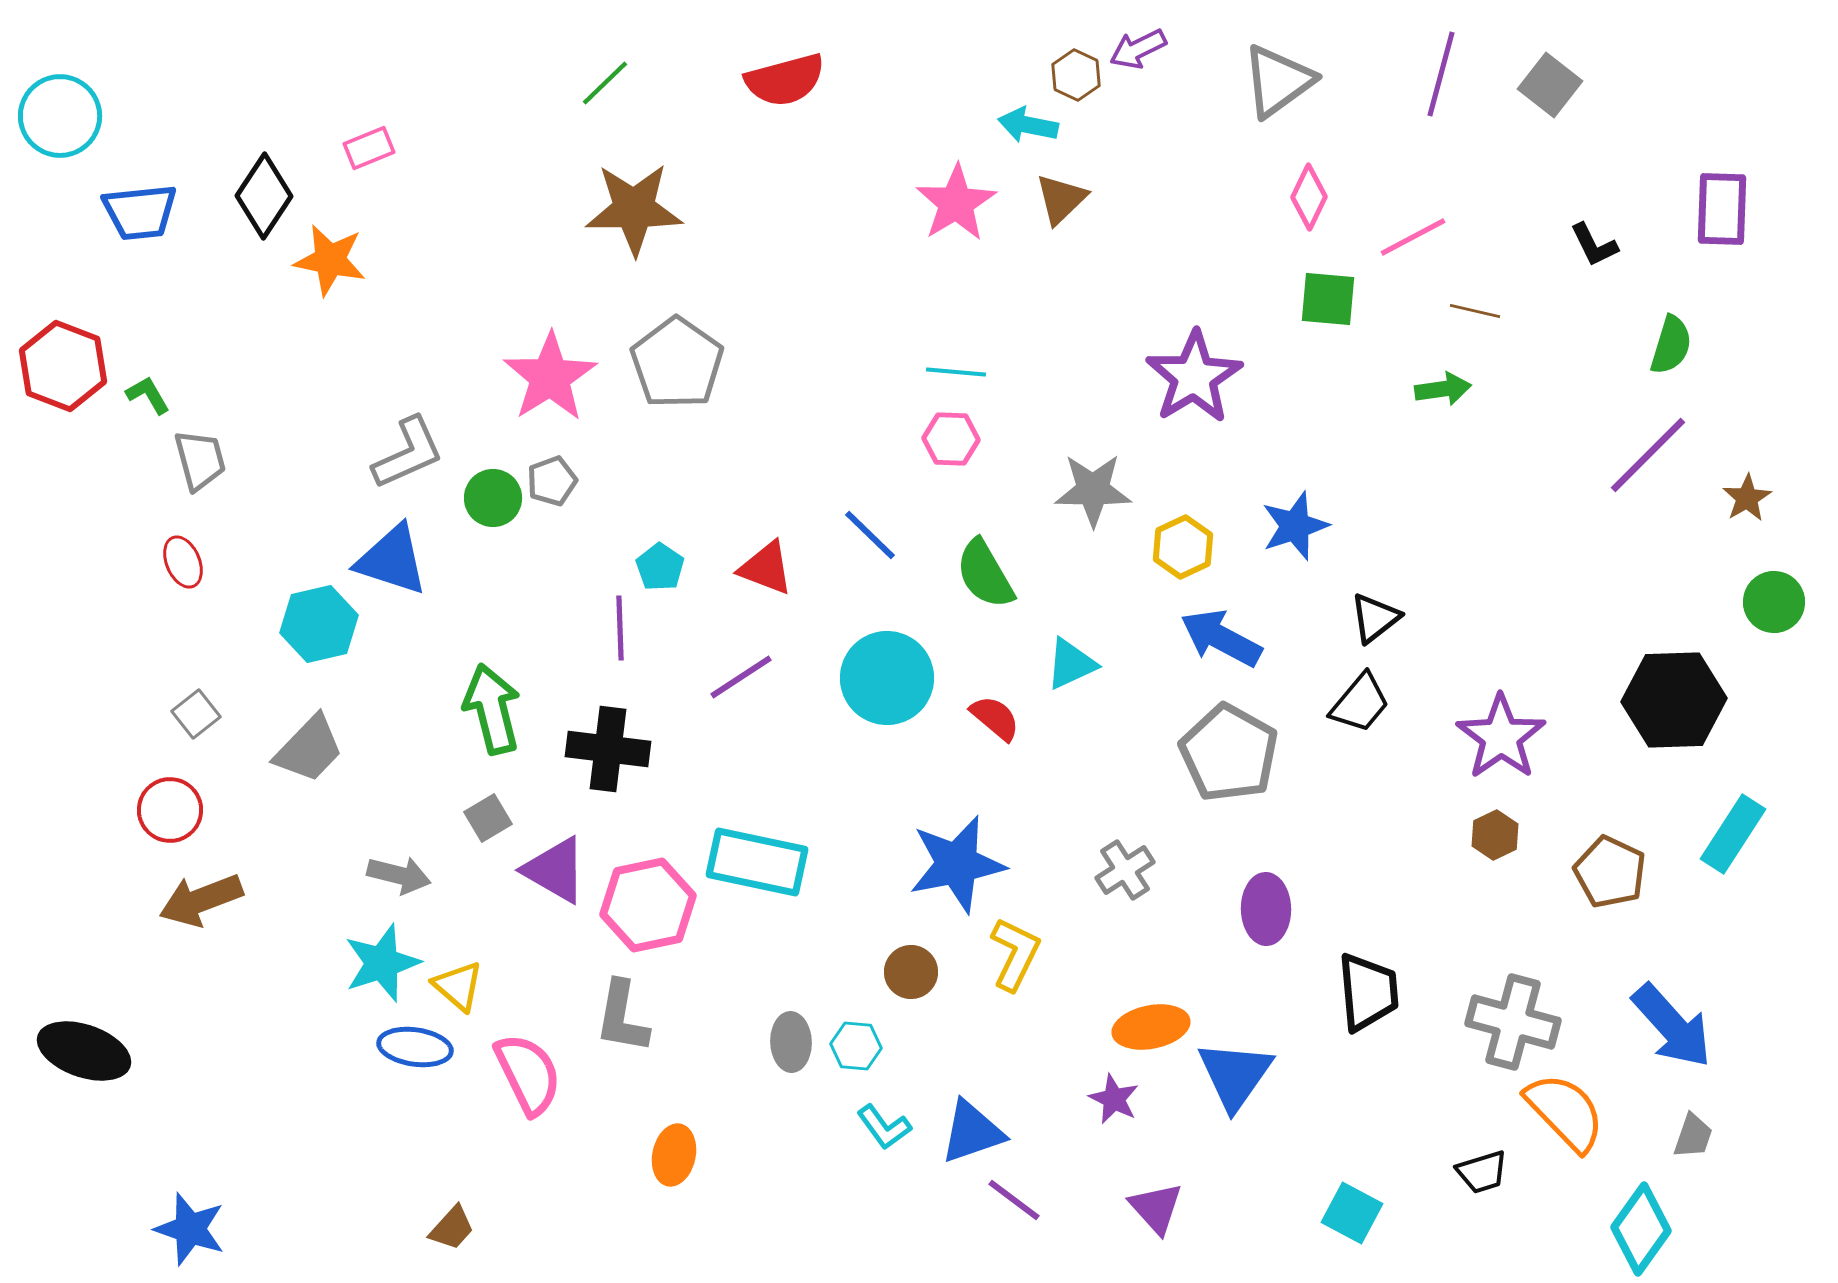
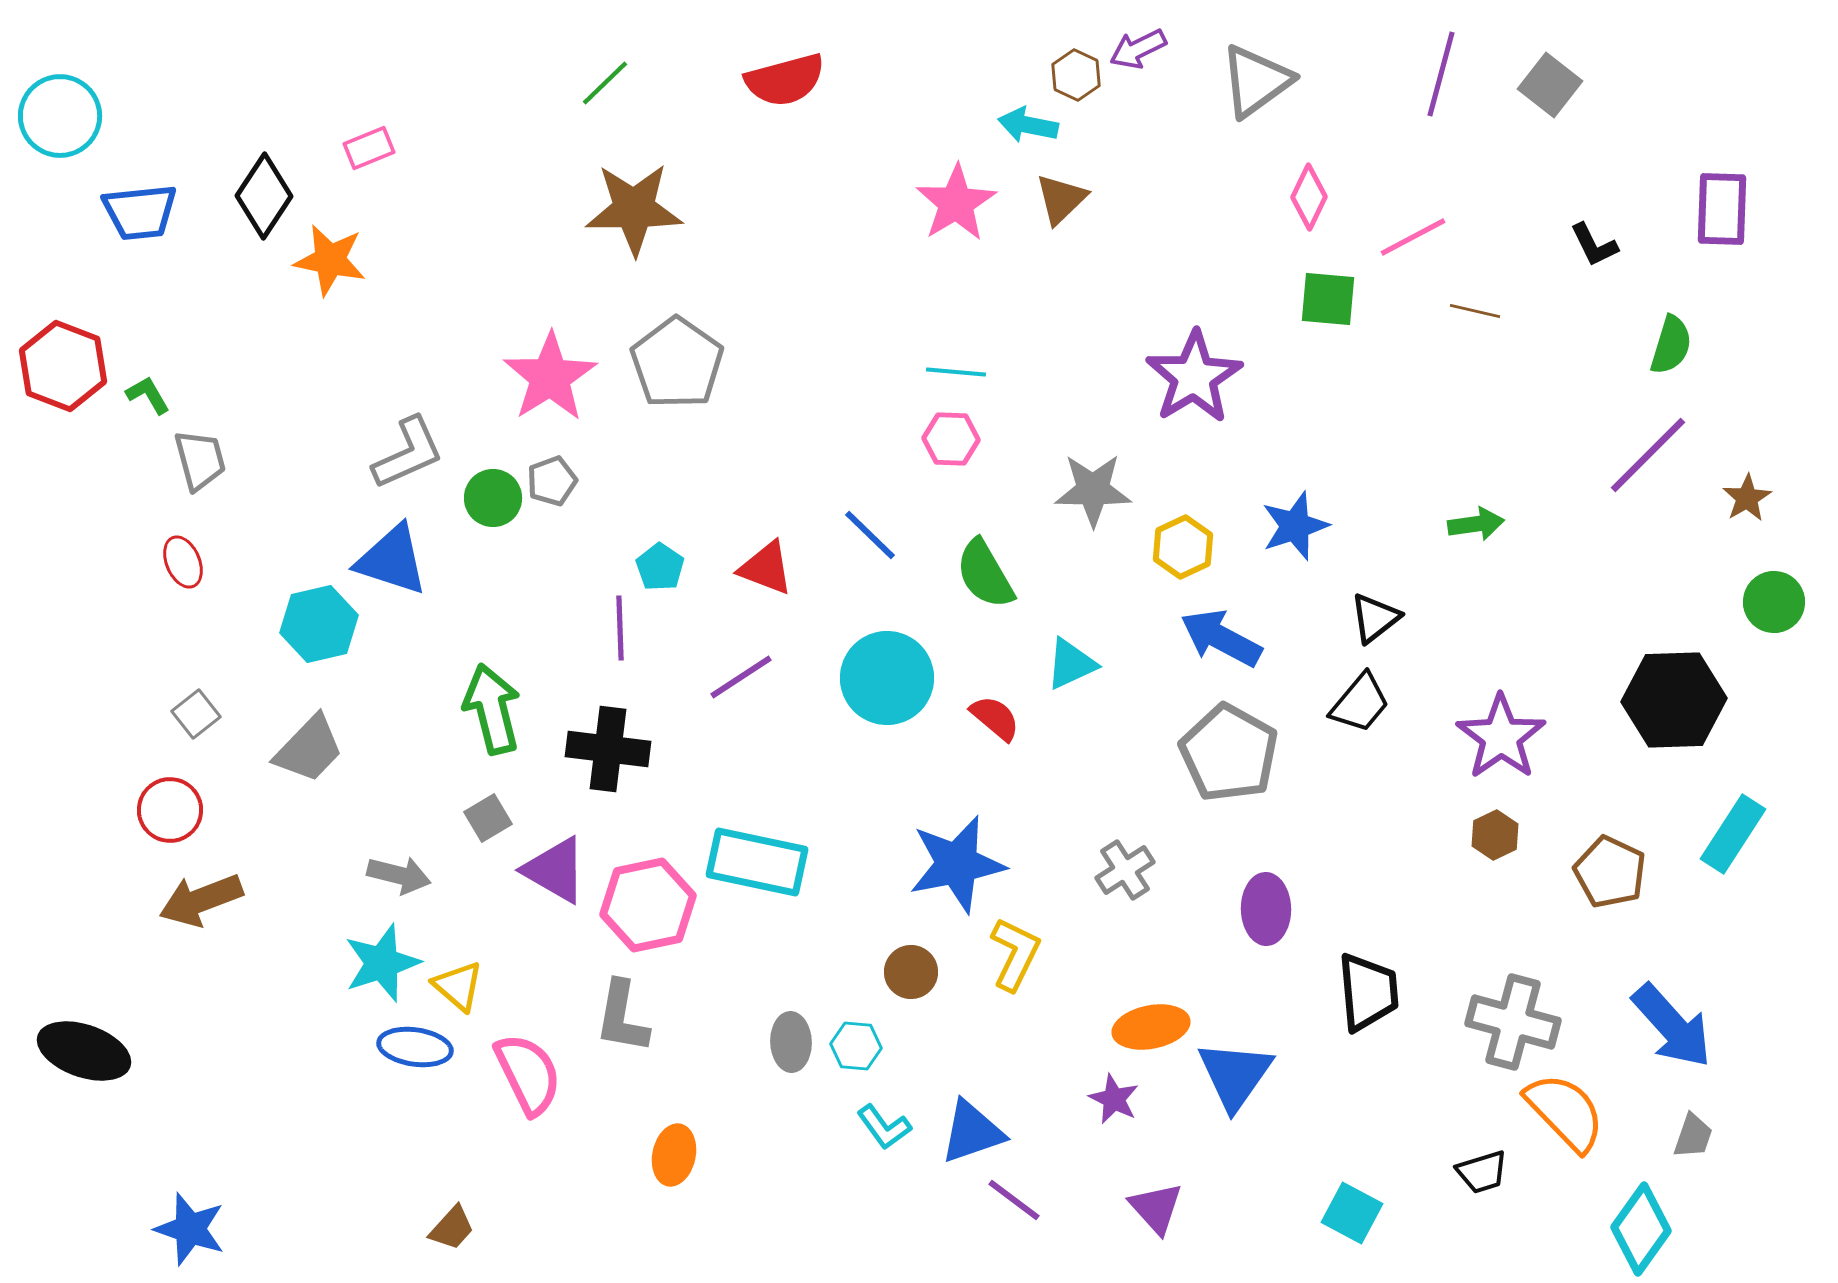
gray triangle at (1278, 81): moved 22 px left
green arrow at (1443, 389): moved 33 px right, 135 px down
